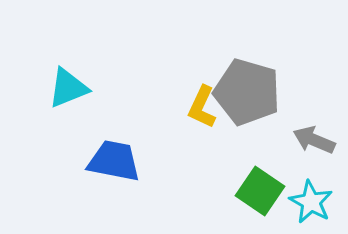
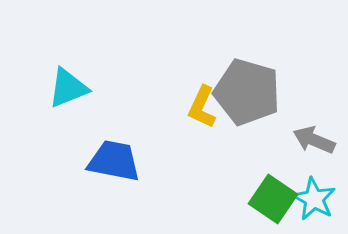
green square: moved 13 px right, 8 px down
cyan star: moved 3 px right, 3 px up
